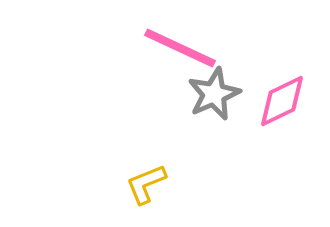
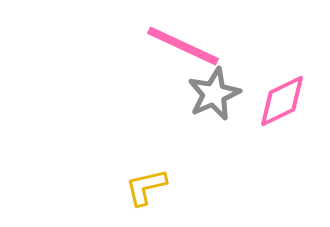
pink line: moved 3 px right, 2 px up
yellow L-shape: moved 3 px down; rotated 9 degrees clockwise
